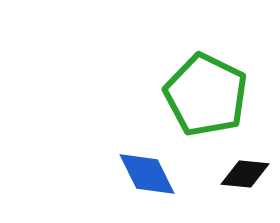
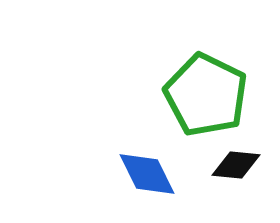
black diamond: moved 9 px left, 9 px up
